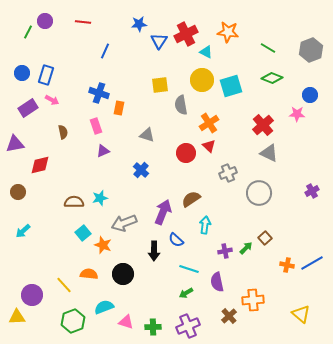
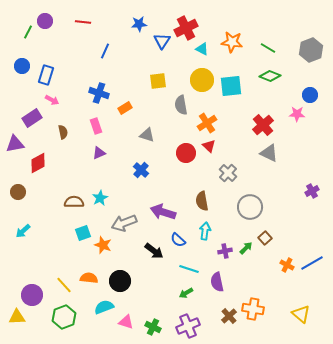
orange star at (228, 32): moved 4 px right, 10 px down
red cross at (186, 34): moved 6 px up
blue triangle at (159, 41): moved 3 px right
cyan triangle at (206, 52): moved 4 px left, 3 px up
blue circle at (22, 73): moved 7 px up
green diamond at (272, 78): moved 2 px left, 2 px up
yellow square at (160, 85): moved 2 px left, 4 px up
cyan square at (231, 86): rotated 10 degrees clockwise
purple rectangle at (28, 108): moved 4 px right, 10 px down
orange rectangle at (119, 108): moved 6 px right; rotated 48 degrees clockwise
orange cross at (209, 123): moved 2 px left
purple triangle at (103, 151): moved 4 px left, 2 px down
red diamond at (40, 165): moved 2 px left, 2 px up; rotated 15 degrees counterclockwise
gray cross at (228, 173): rotated 24 degrees counterclockwise
gray circle at (259, 193): moved 9 px left, 14 px down
cyan star at (100, 198): rotated 14 degrees counterclockwise
brown semicircle at (191, 199): moved 11 px right, 2 px down; rotated 66 degrees counterclockwise
purple arrow at (163, 212): rotated 95 degrees counterclockwise
cyan arrow at (205, 225): moved 6 px down
cyan square at (83, 233): rotated 21 degrees clockwise
blue semicircle at (176, 240): moved 2 px right
black arrow at (154, 251): rotated 54 degrees counterclockwise
orange cross at (287, 265): rotated 16 degrees clockwise
orange semicircle at (89, 274): moved 4 px down
black circle at (123, 274): moved 3 px left, 7 px down
orange cross at (253, 300): moved 9 px down; rotated 15 degrees clockwise
green hexagon at (73, 321): moved 9 px left, 4 px up
green cross at (153, 327): rotated 28 degrees clockwise
